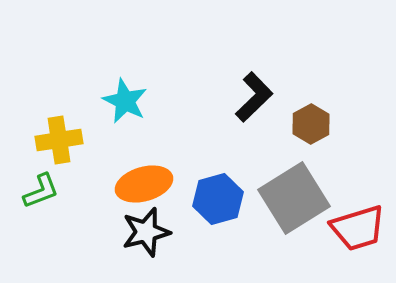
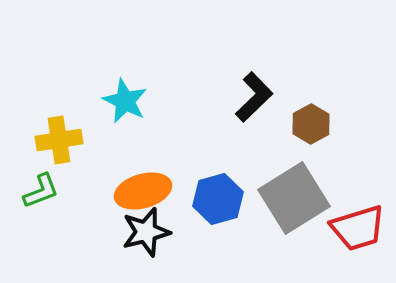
orange ellipse: moved 1 px left, 7 px down
